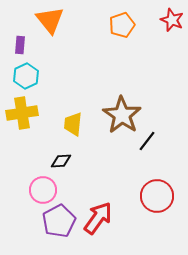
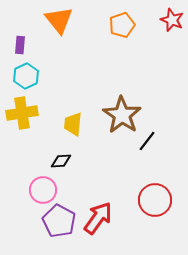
orange triangle: moved 9 px right
red circle: moved 2 px left, 4 px down
purple pentagon: rotated 16 degrees counterclockwise
